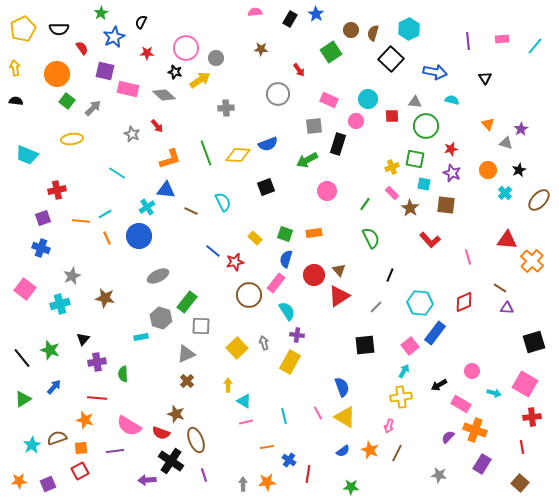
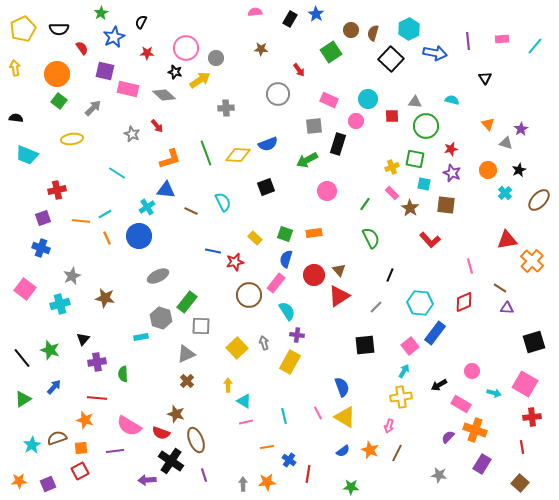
blue arrow at (435, 72): moved 19 px up
black semicircle at (16, 101): moved 17 px down
green square at (67, 101): moved 8 px left
red triangle at (507, 240): rotated 15 degrees counterclockwise
blue line at (213, 251): rotated 28 degrees counterclockwise
pink line at (468, 257): moved 2 px right, 9 px down
